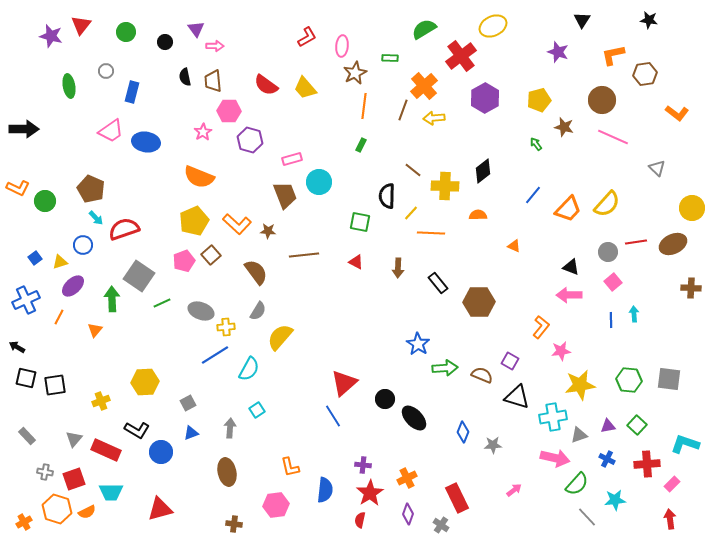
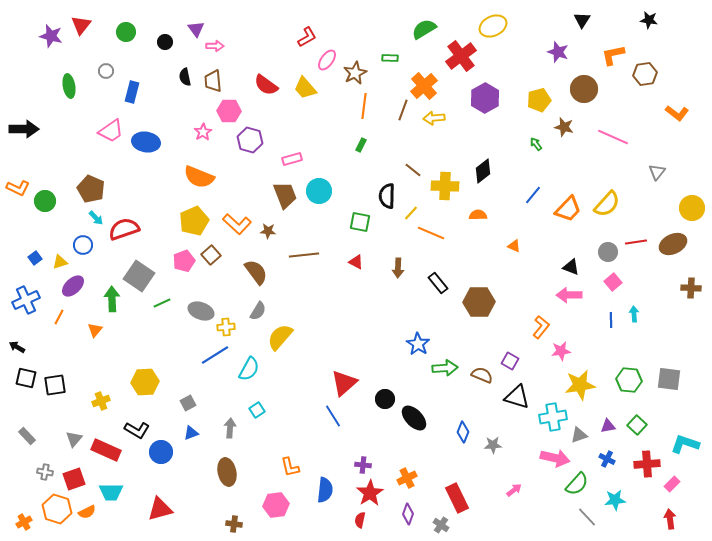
pink ellipse at (342, 46): moved 15 px left, 14 px down; rotated 30 degrees clockwise
brown circle at (602, 100): moved 18 px left, 11 px up
gray triangle at (657, 168): moved 4 px down; rotated 24 degrees clockwise
cyan circle at (319, 182): moved 9 px down
orange line at (431, 233): rotated 20 degrees clockwise
